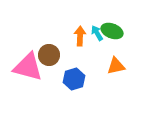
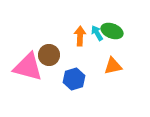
orange triangle: moved 3 px left
